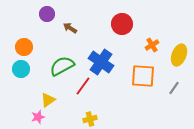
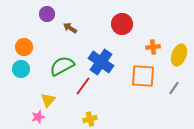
orange cross: moved 1 px right, 2 px down; rotated 24 degrees clockwise
yellow triangle: rotated 14 degrees counterclockwise
